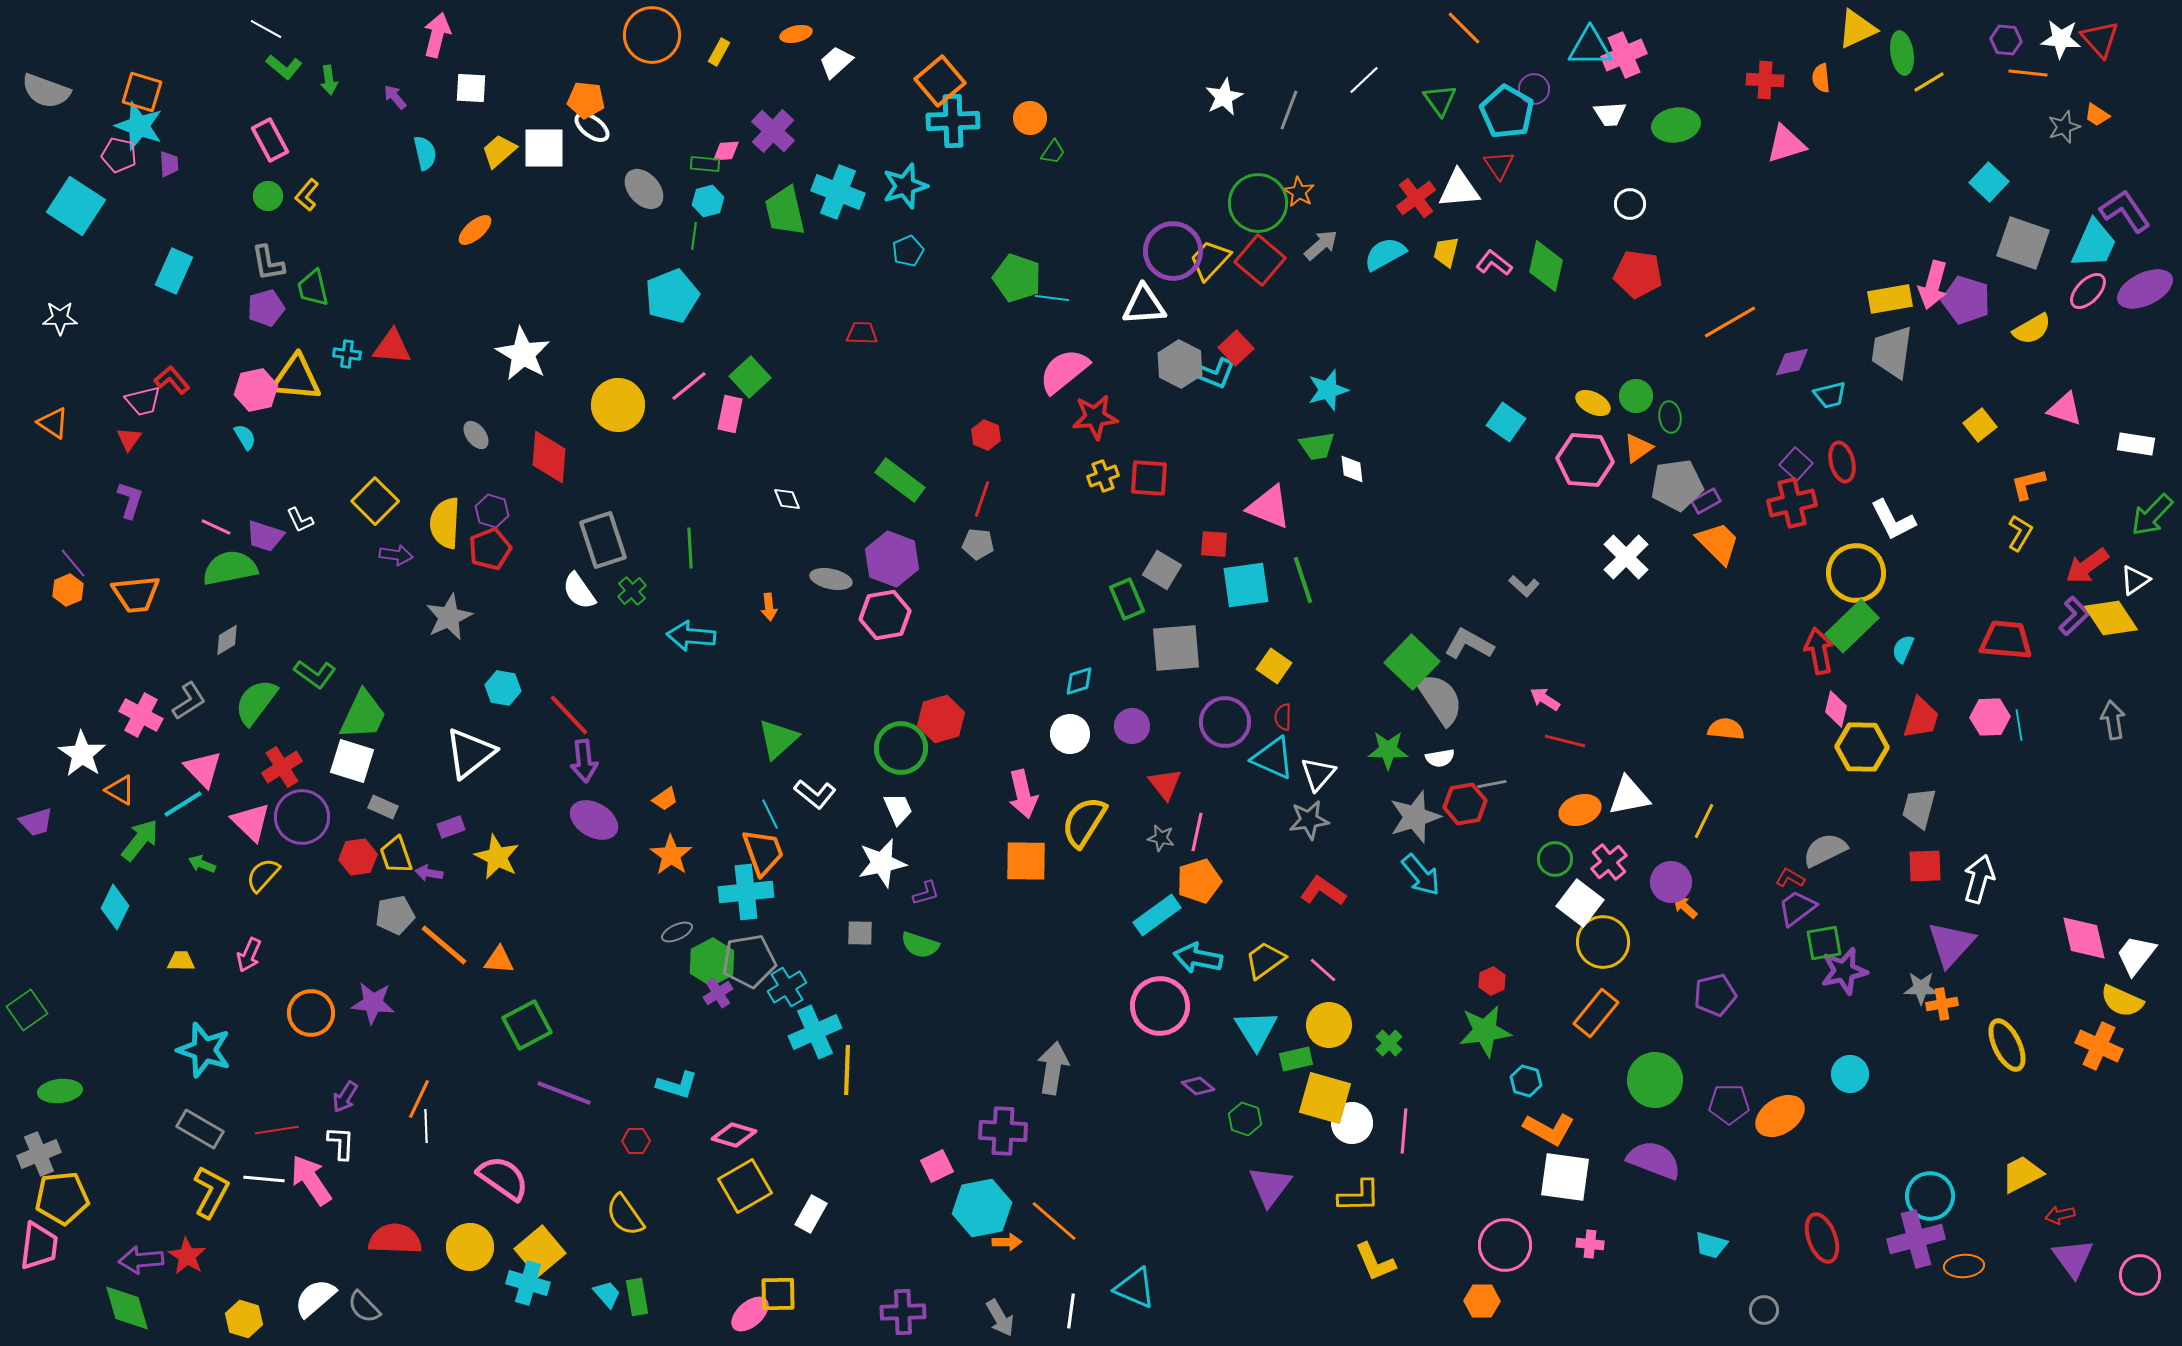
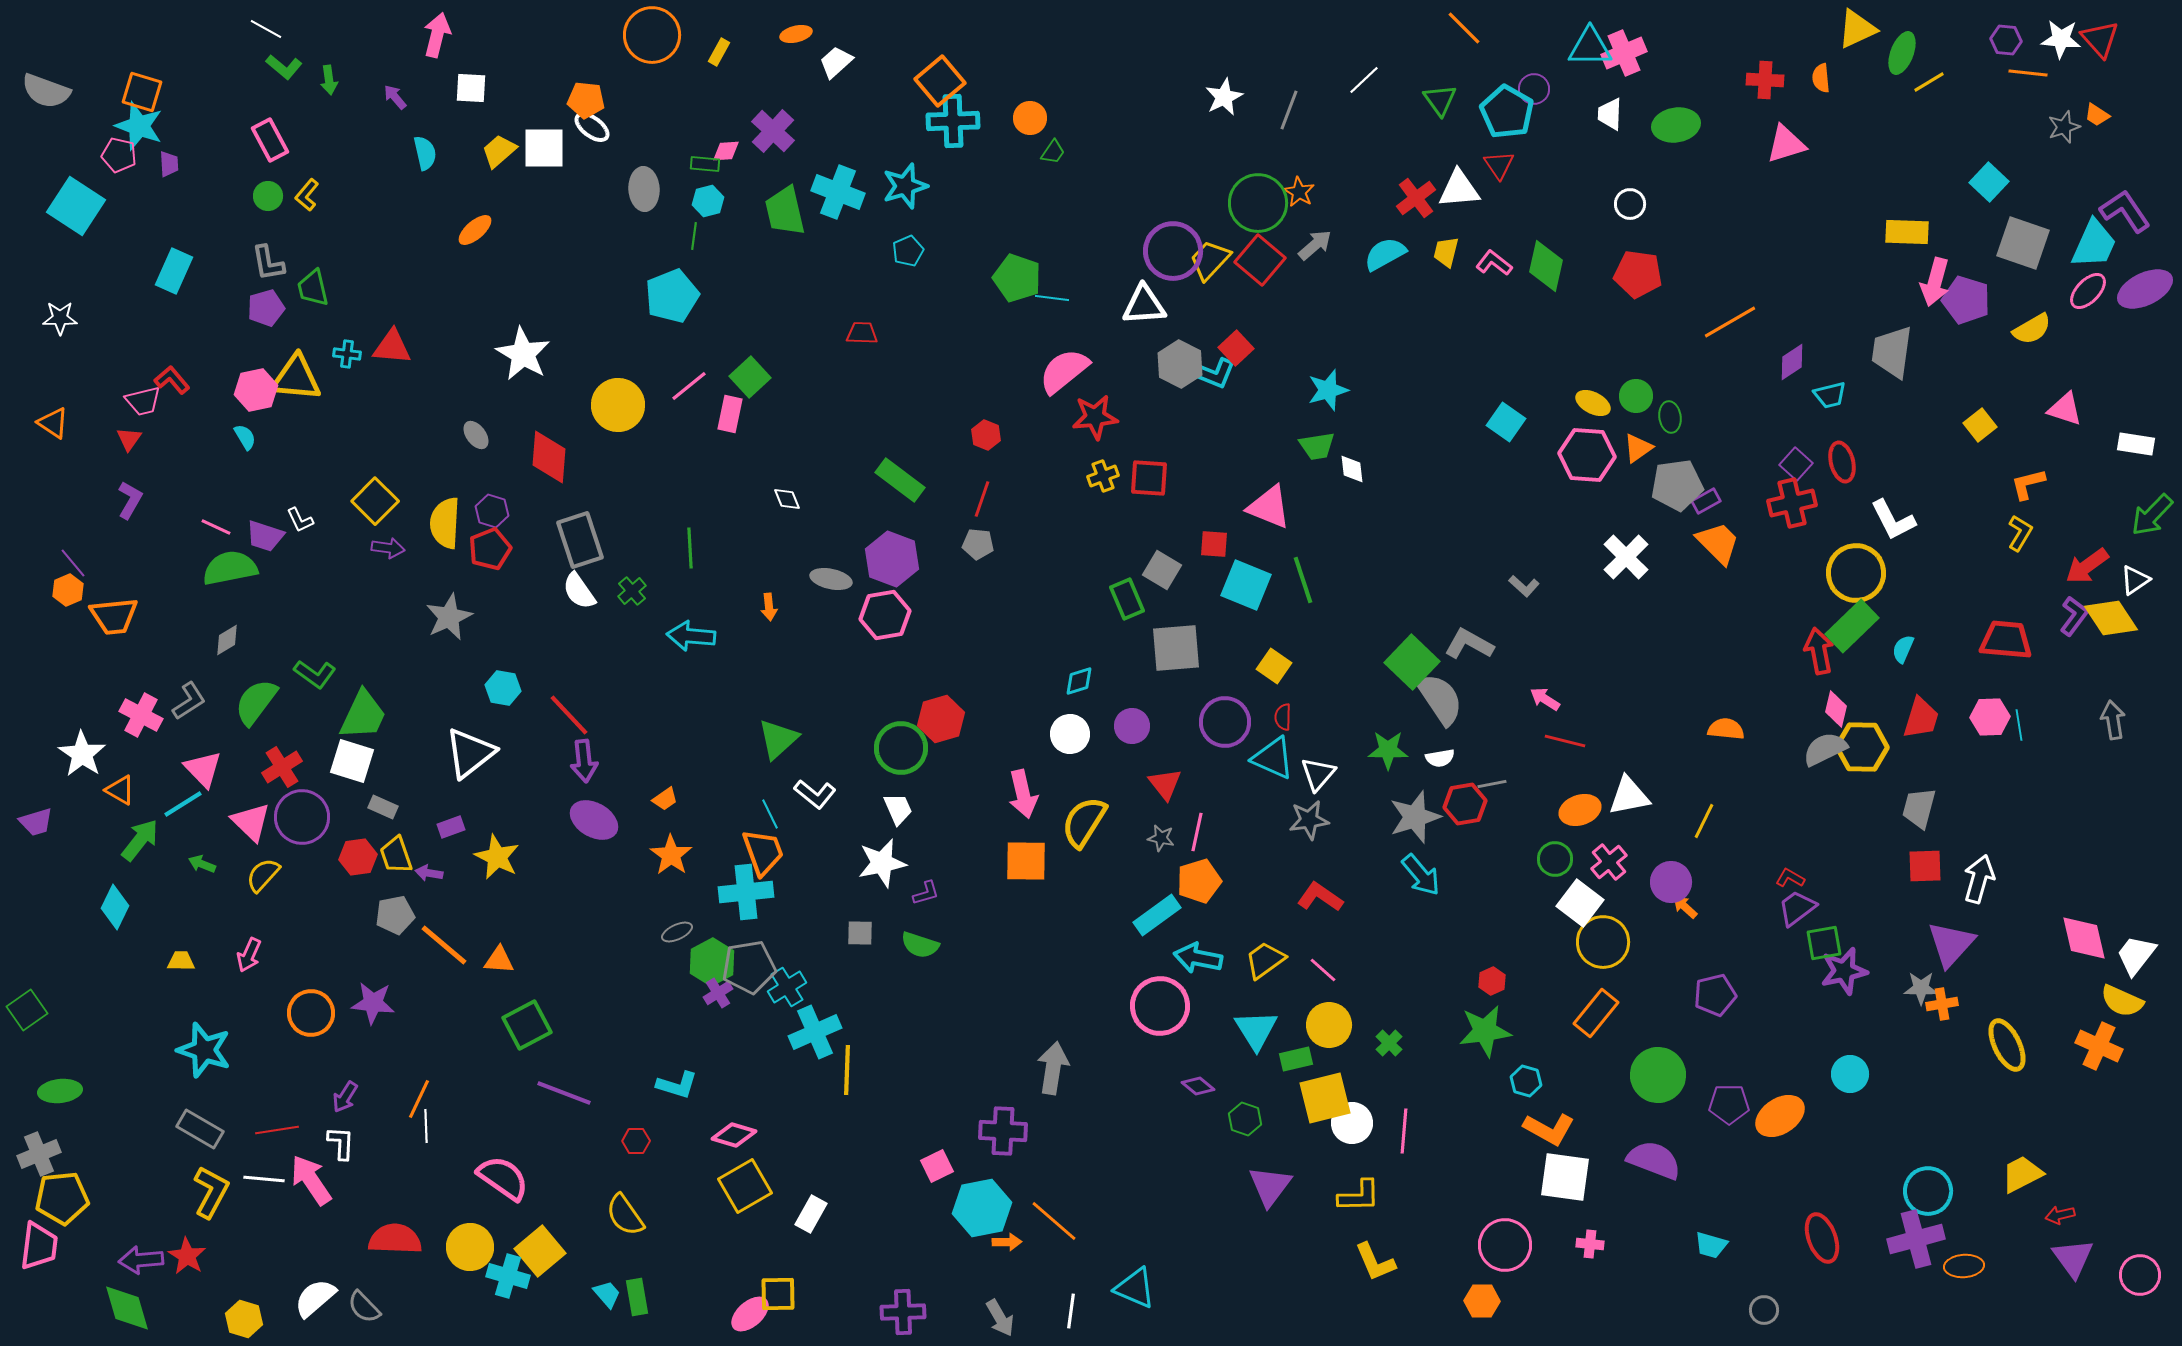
green ellipse at (1902, 53): rotated 30 degrees clockwise
pink cross at (1624, 55): moved 2 px up
white trapezoid at (1610, 114): rotated 96 degrees clockwise
gray ellipse at (644, 189): rotated 39 degrees clockwise
gray arrow at (1321, 245): moved 6 px left
pink arrow at (1933, 285): moved 2 px right, 3 px up
yellow rectangle at (1890, 299): moved 17 px right, 67 px up; rotated 12 degrees clockwise
purple diamond at (1792, 362): rotated 21 degrees counterclockwise
pink hexagon at (1585, 460): moved 2 px right, 5 px up
purple L-shape at (130, 500): rotated 12 degrees clockwise
gray rectangle at (603, 540): moved 23 px left
purple arrow at (396, 555): moved 8 px left, 7 px up
cyan square at (1246, 585): rotated 30 degrees clockwise
orange trapezoid at (136, 594): moved 22 px left, 22 px down
purple L-shape at (2074, 616): rotated 9 degrees counterclockwise
gray semicircle at (1825, 850): moved 101 px up
red L-shape at (1323, 891): moved 3 px left, 6 px down
gray pentagon at (749, 961): moved 6 px down
green circle at (1655, 1080): moved 3 px right, 5 px up
yellow square at (1325, 1098): rotated 30 degrees counterclockwise
cyan circle at (1930, 1196): moved 2 px left, 5 px up
cyan cross at (528, 1283): moved 20 px left, 7 px up
